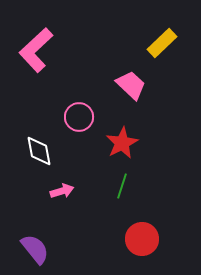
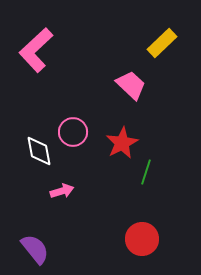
pink circle: moved 6 px left, 15 px down
green line: moved 24 px right, 14 px up
